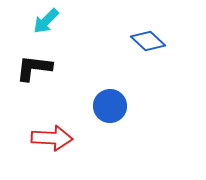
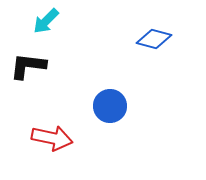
blue diamond: moved 6 px right, 2 px up; rotated 28 degrees counterclockwise
black L-shape: moved 6 px left, 2 px up
red arrow: rotated 9 degrees clockwise
